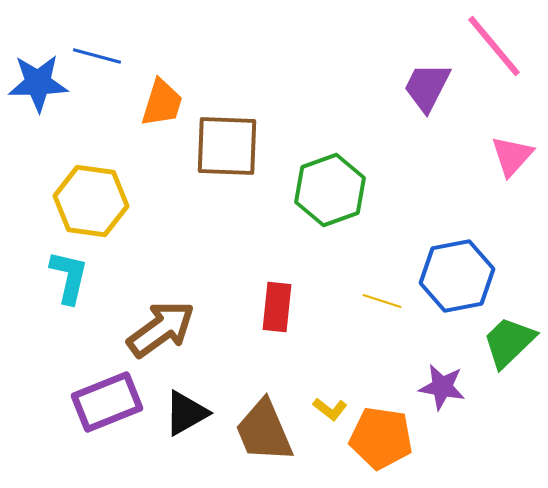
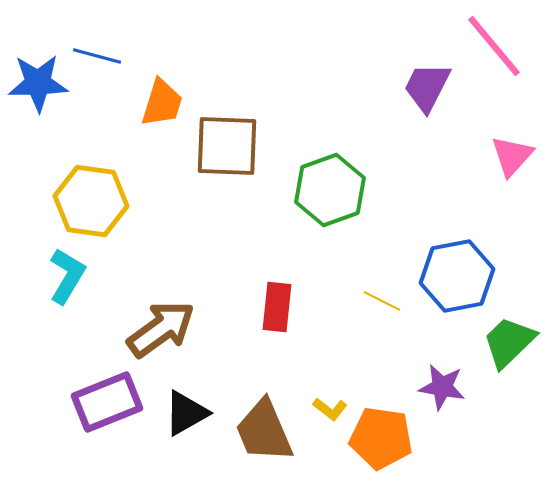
cyan L-shape: moved 2 px left, 1 px up; rotated 18 degrees clockwise
yellow line: rotated 9 degrees clockwise
